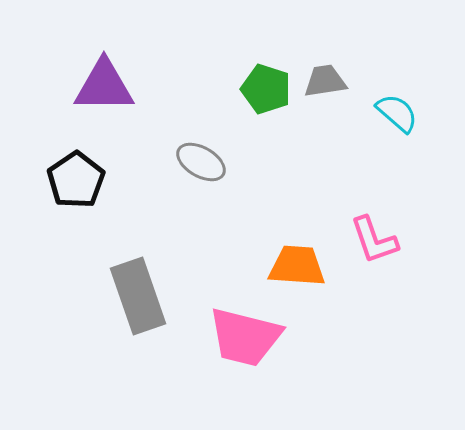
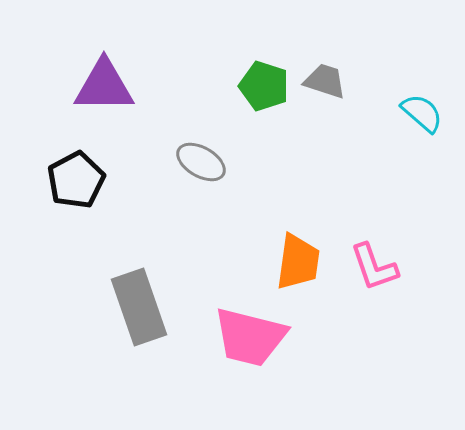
gray trapezoid: rotated 27 degrees clockwise
green pentagon: moved 2 px left, 3 px up
cyan semicircle: moved 25 px right
black pentagon: rotated 6 degrees clockwise
pink L-shape: moved 27 px down
orange trapezoid: moved 1 px right, 4 px up; rotated 94 degrees clockwise
gray rectangle: moved 1 px right, 11 px down
pink trapezoid: moved 5 px right
